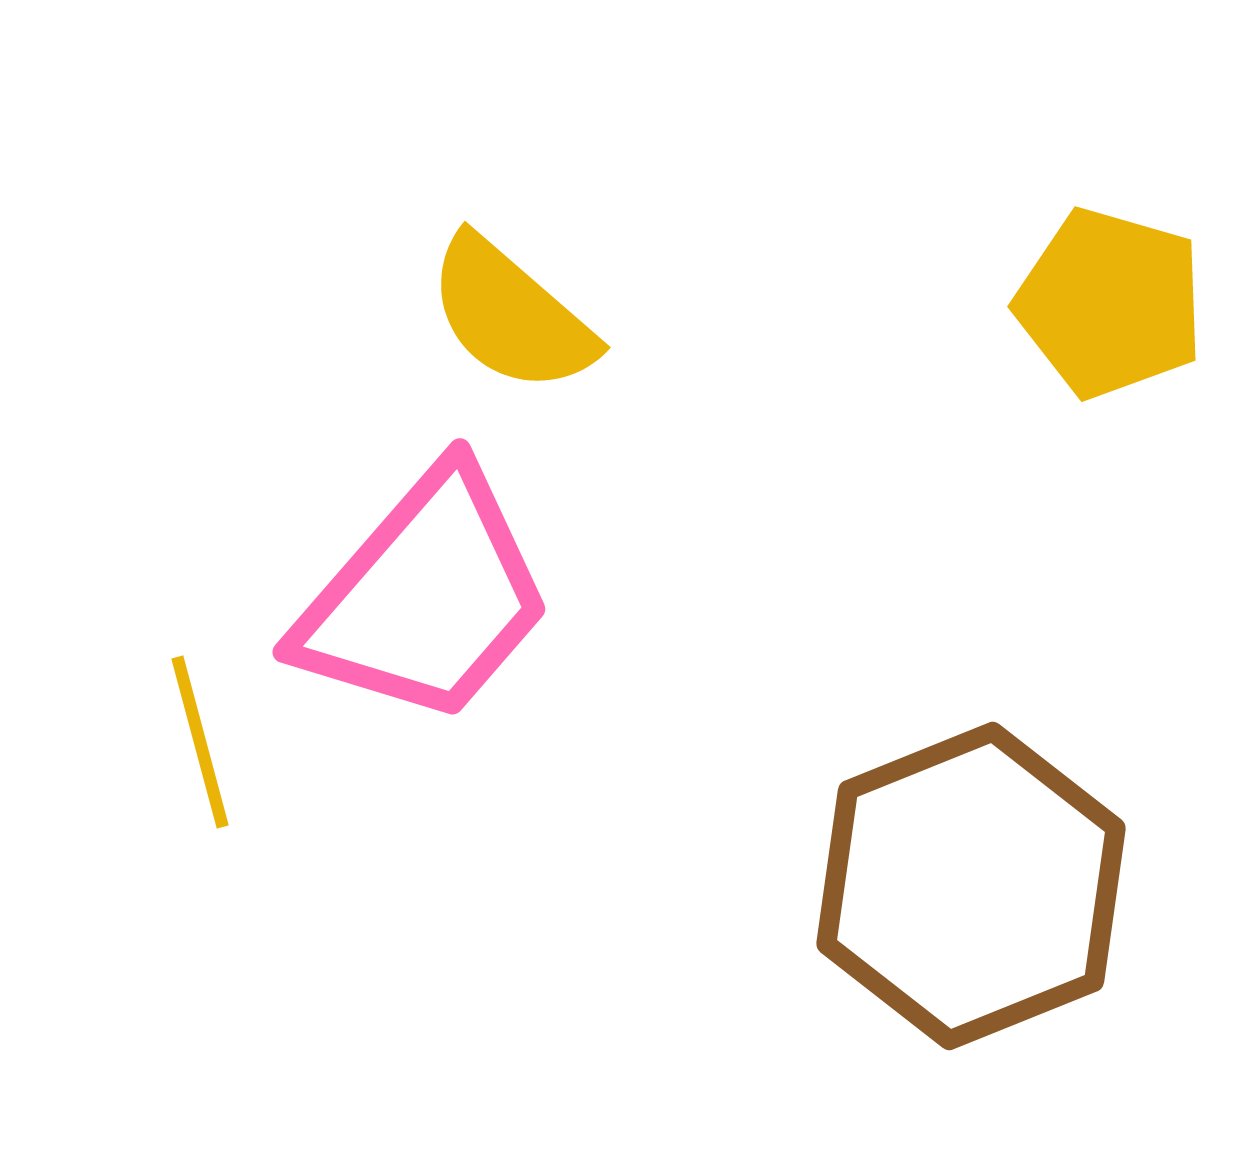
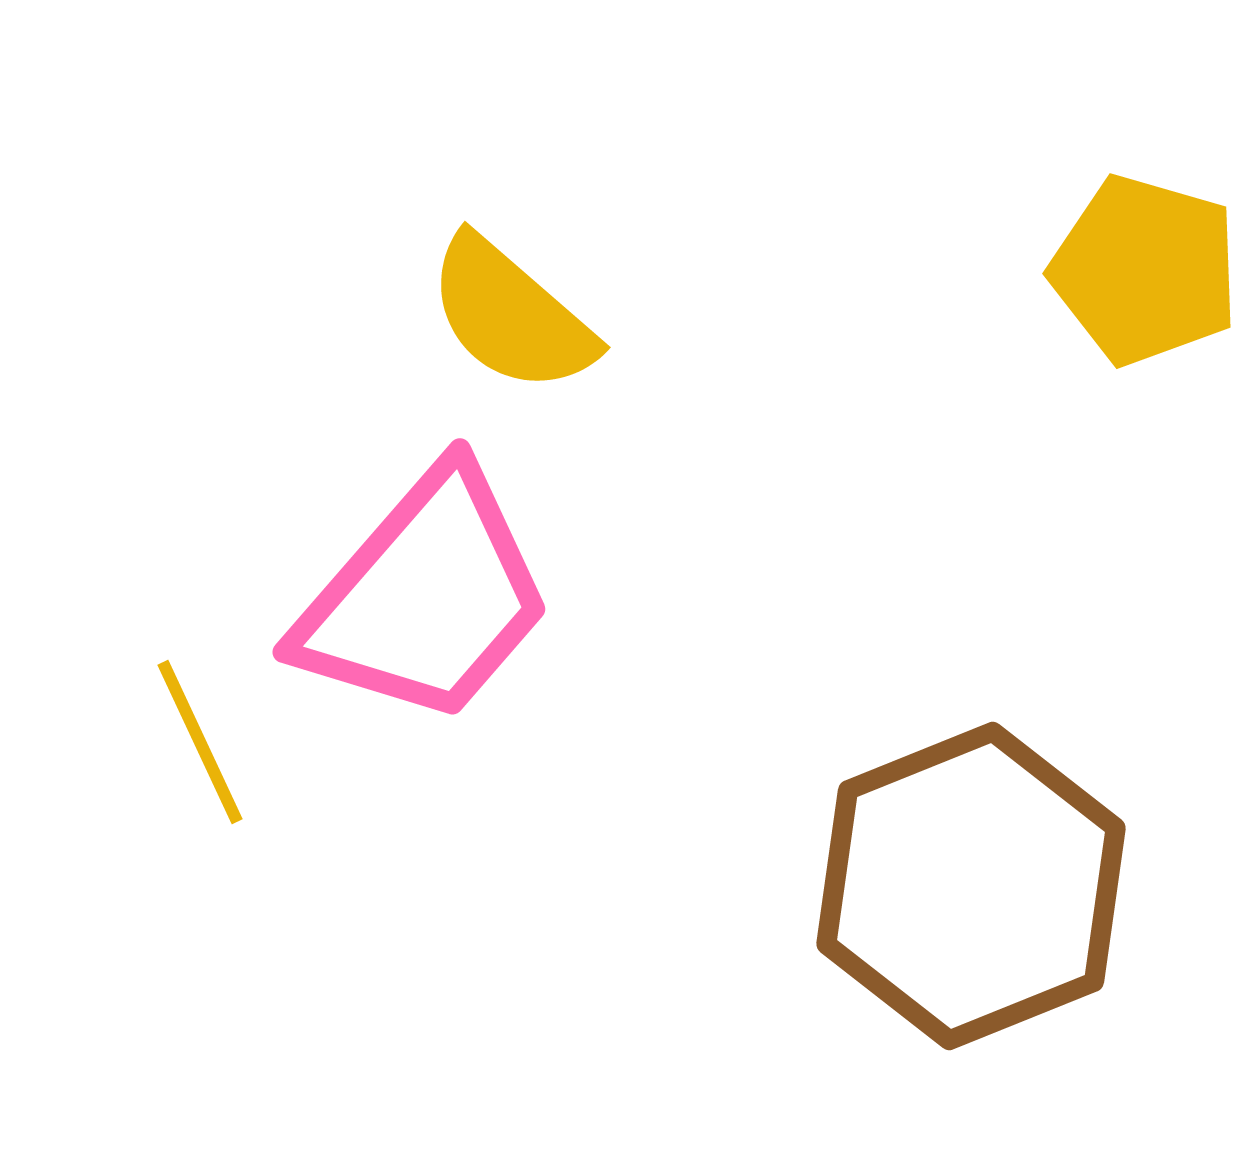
yellow pentagon: moved 35 px right, 33 px up
yellow line: rotated 10 degrees counterclockwise
